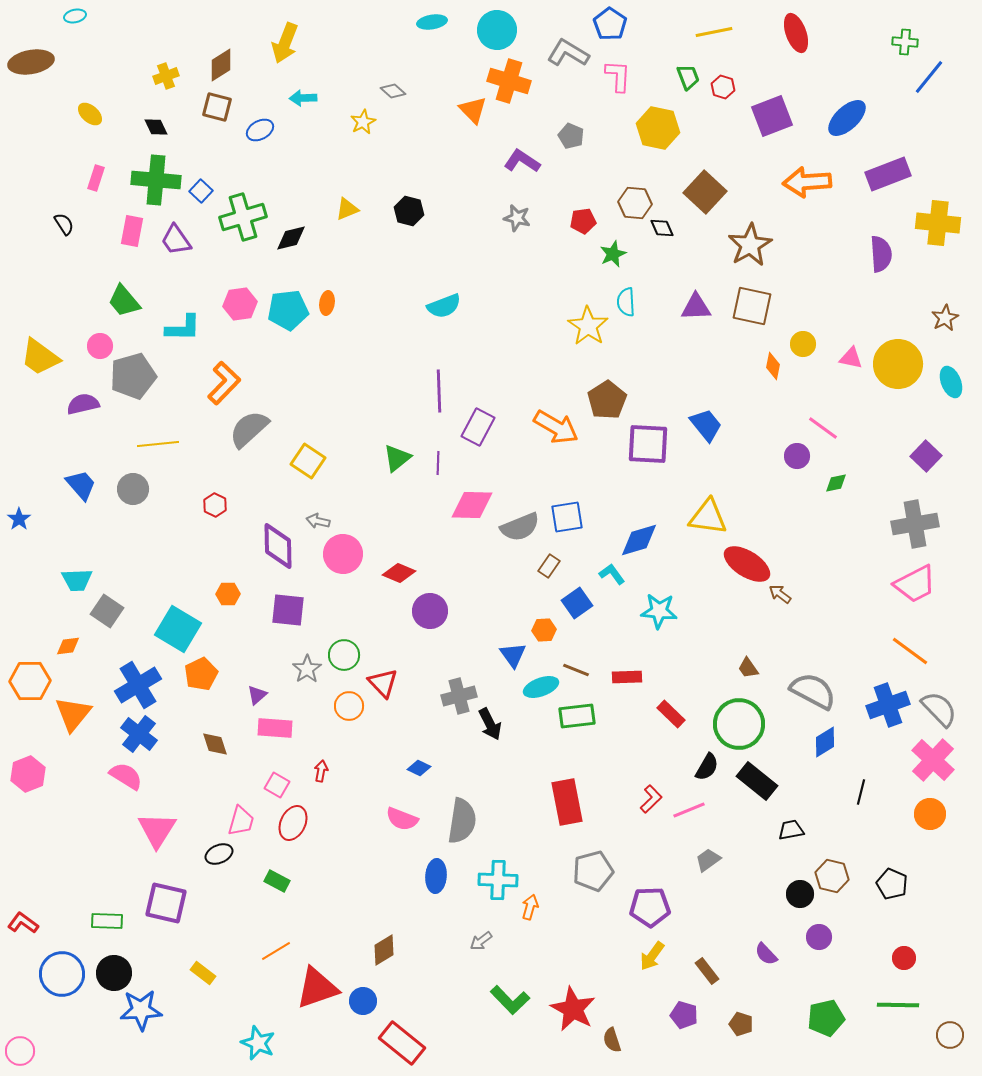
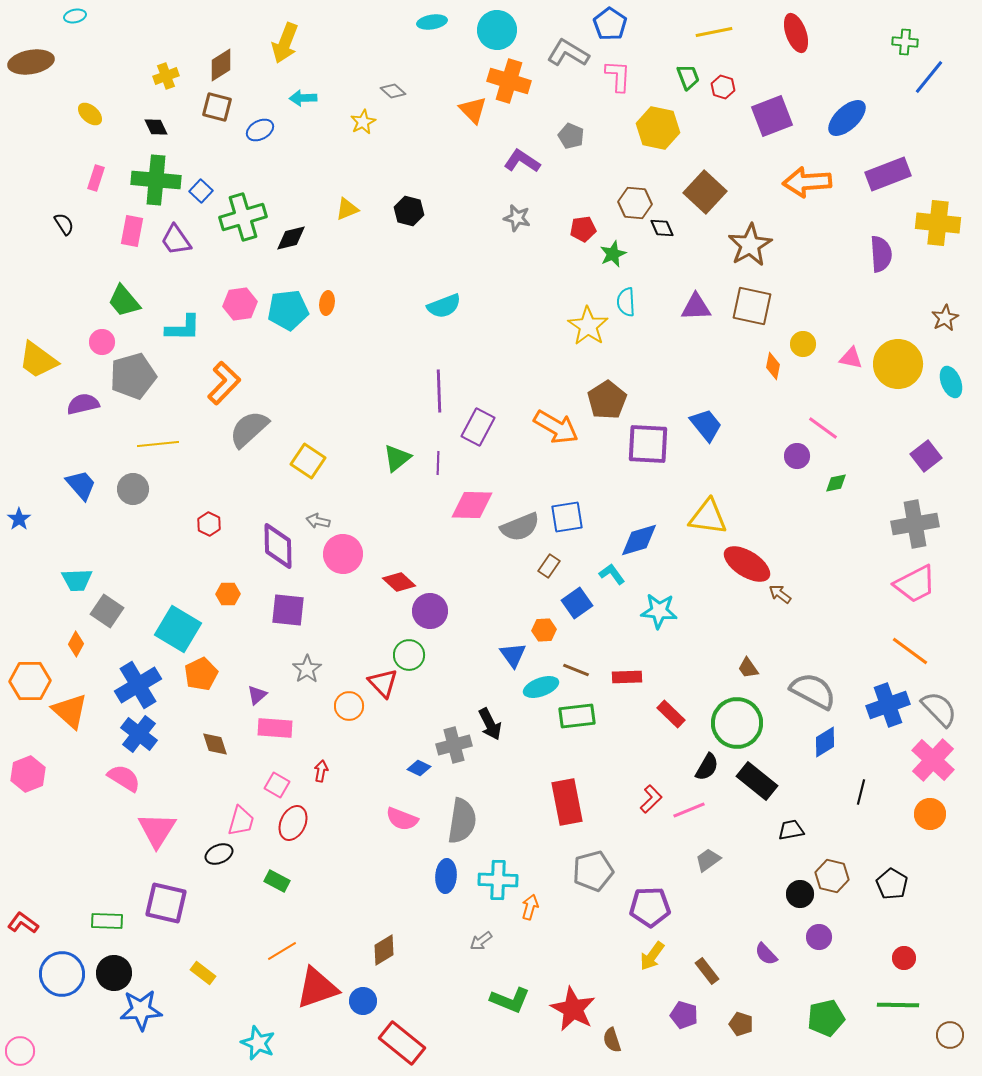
red pentagon at (583, 221): moved 8 px down
pink circle at (100, 346): moved 2 px right, 4 px up
yellow trapezoid at (40, 357): moved 2 px left, 3 px down
purple square at (926, 456): rotated 8 degrees clockwise
red hexagon at (215, 505): moved 6 px left, 19 px down
red diamond at (399, 573): moved 9 px down; rotated 20 degrees clockwise
orange diamond at (68, 646): moved 8 px right, 2 px up; rotated 55 degrees counterclockwise
green circle at (344, 655): moved 65 px right
gray cross at (459, 696): moved 5 px left, 49 px down
orange triangle at (73, 714): moved 3 px left, 3 px up; rotated 27 degrees counterclockwise
green circle at (739, 724): moved 2 px left, 1 px up
pink semicircle at (126, 776): moved 2 px left, 2 px down
blue ellipse at (436, 876): moved 10 px right
black pentagon at (892, 884): rotated 8 degrees clockwise
orange line at (276, 951): moved 6 px right
green L-shape at (510, 1000): rotated 24 degrees counterclockwise
